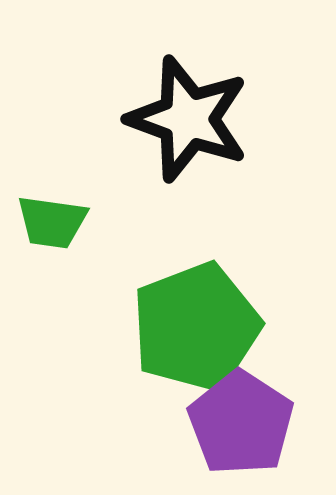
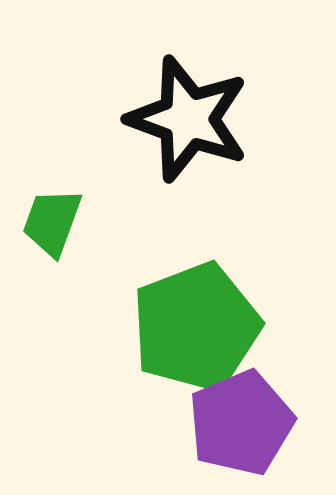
green trapezoid: rotated 102 degrees clockwise
purple pentagon: rotated 16 degrees clockwise
